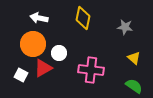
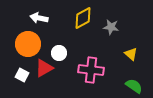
yellow diamond: rotated 50 degrees clockwise
gray star: moved 14 px left
orange circle: moved 5 px left
yellow triangle: moved 3 px left, 4 px up
red triangle: moved 1 px right
white square: moved 1 px right
